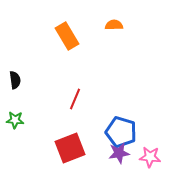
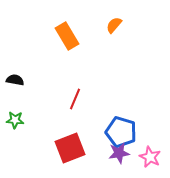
orange semicircle: rotated 48 degrees counterclockwise
black semicircle: rotated 72 degrees counterclockwise
pink star: rotated 20 degrees clockwise
